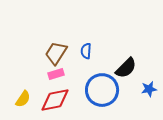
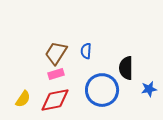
black semicircle: rotated 135 degrees clockwise
